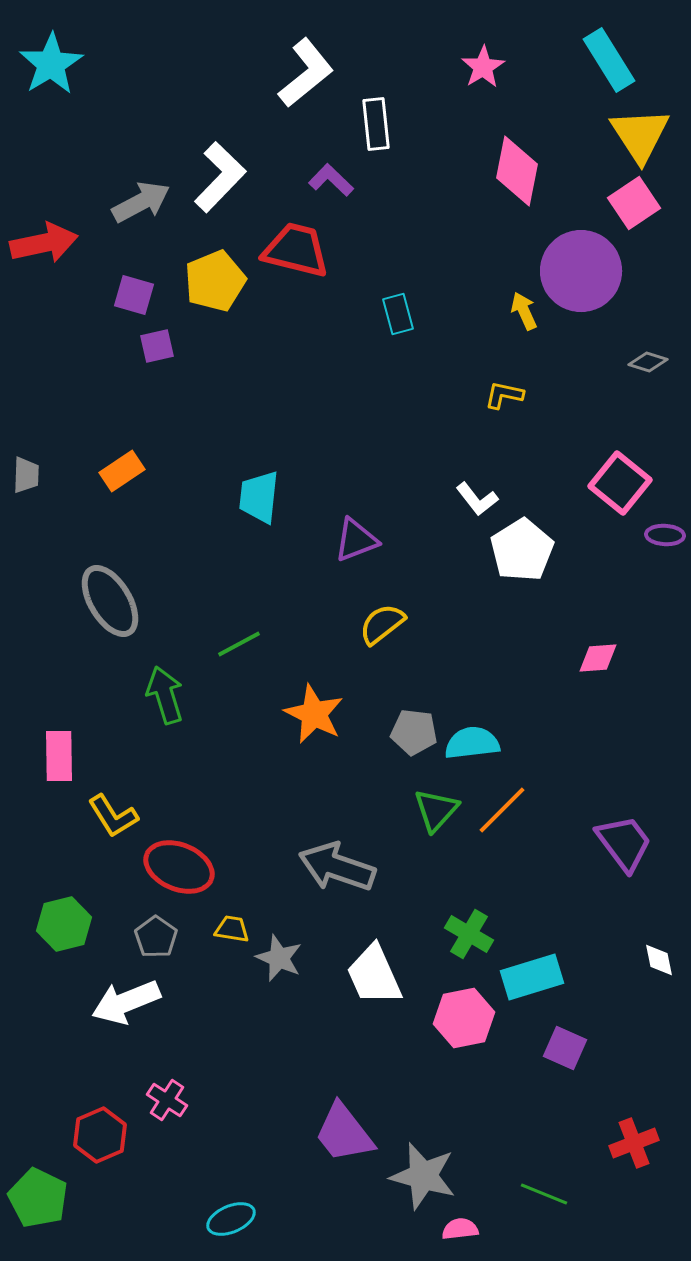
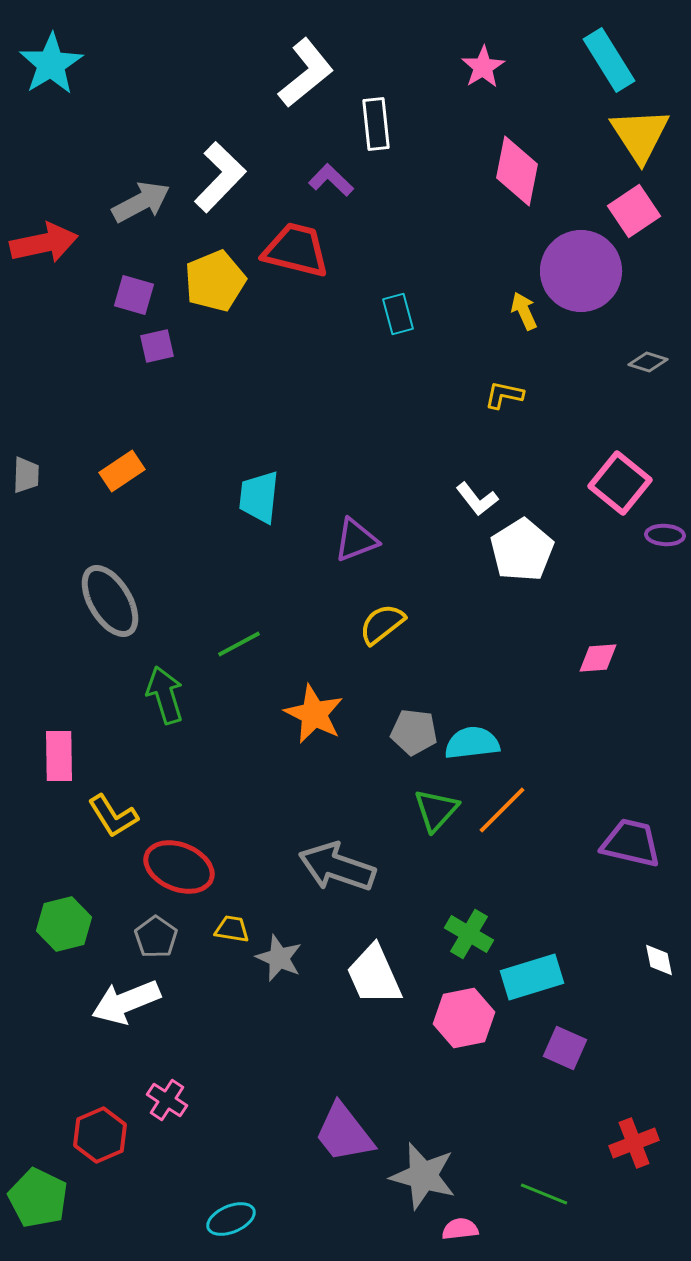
pink square at (634, 203): moved 8 px down
purple trapezoid at (624, 843): moved 7 px right; rotated 40 degrees counterclockwise
